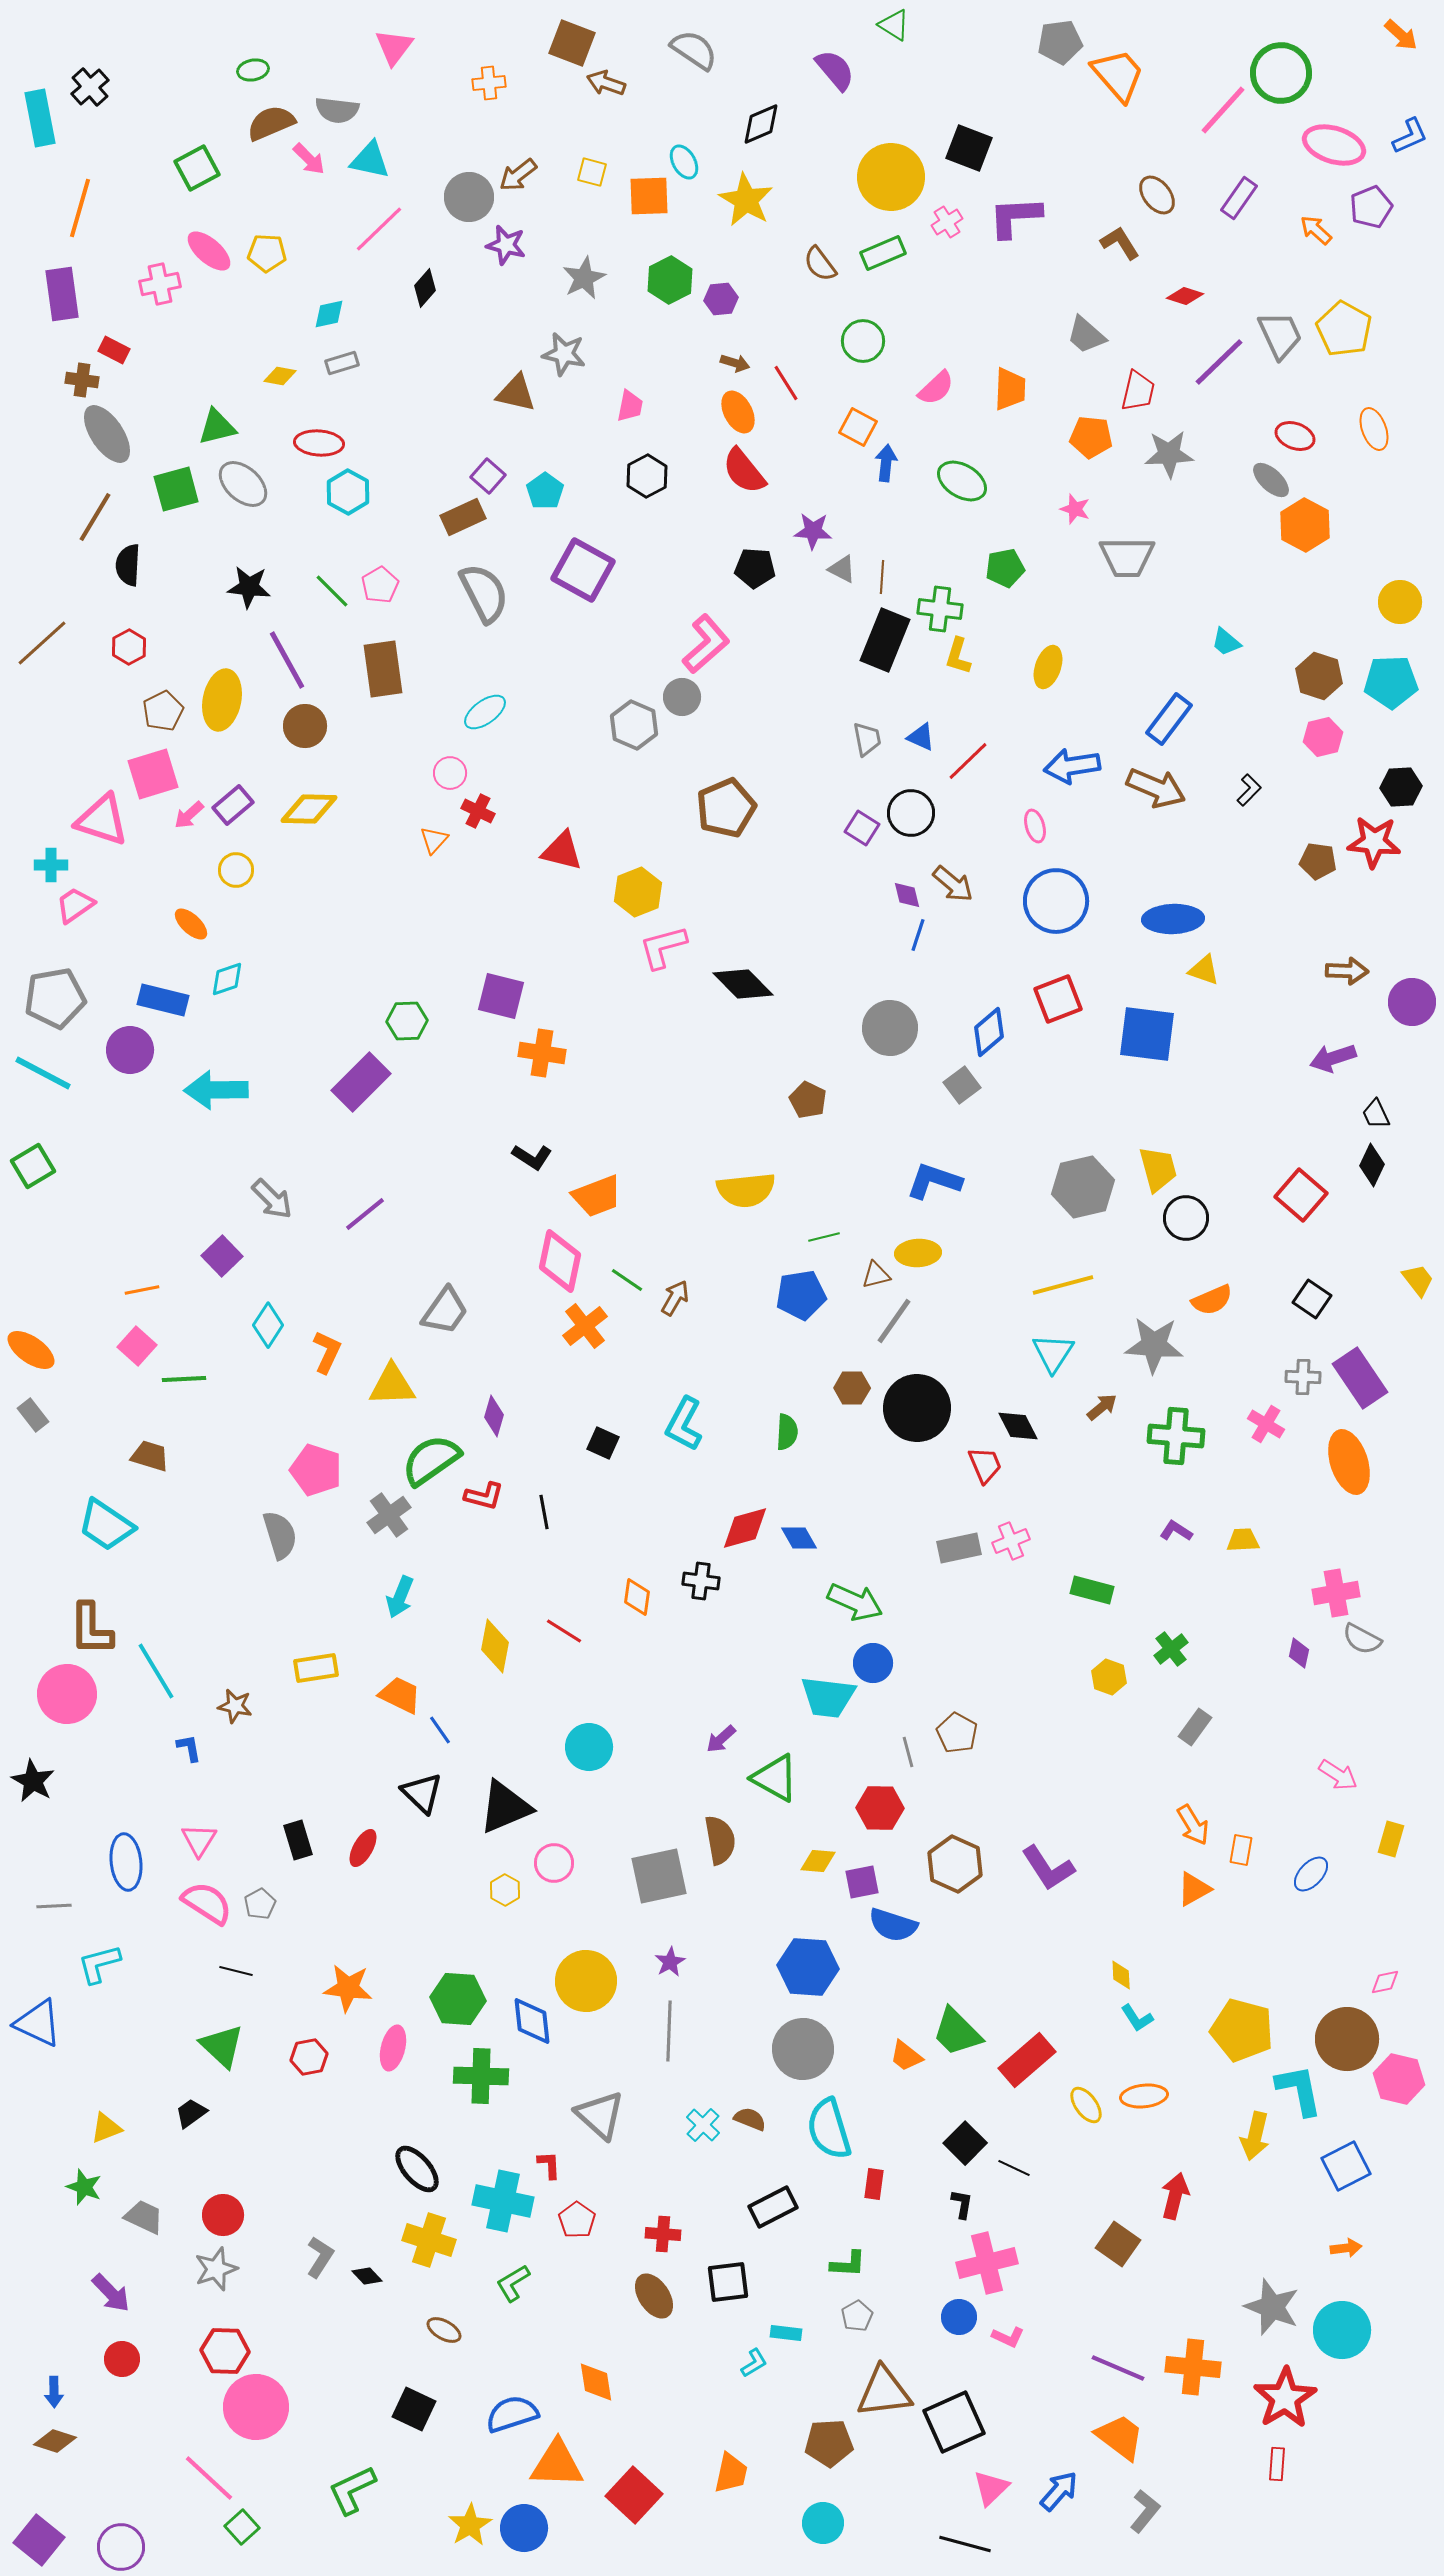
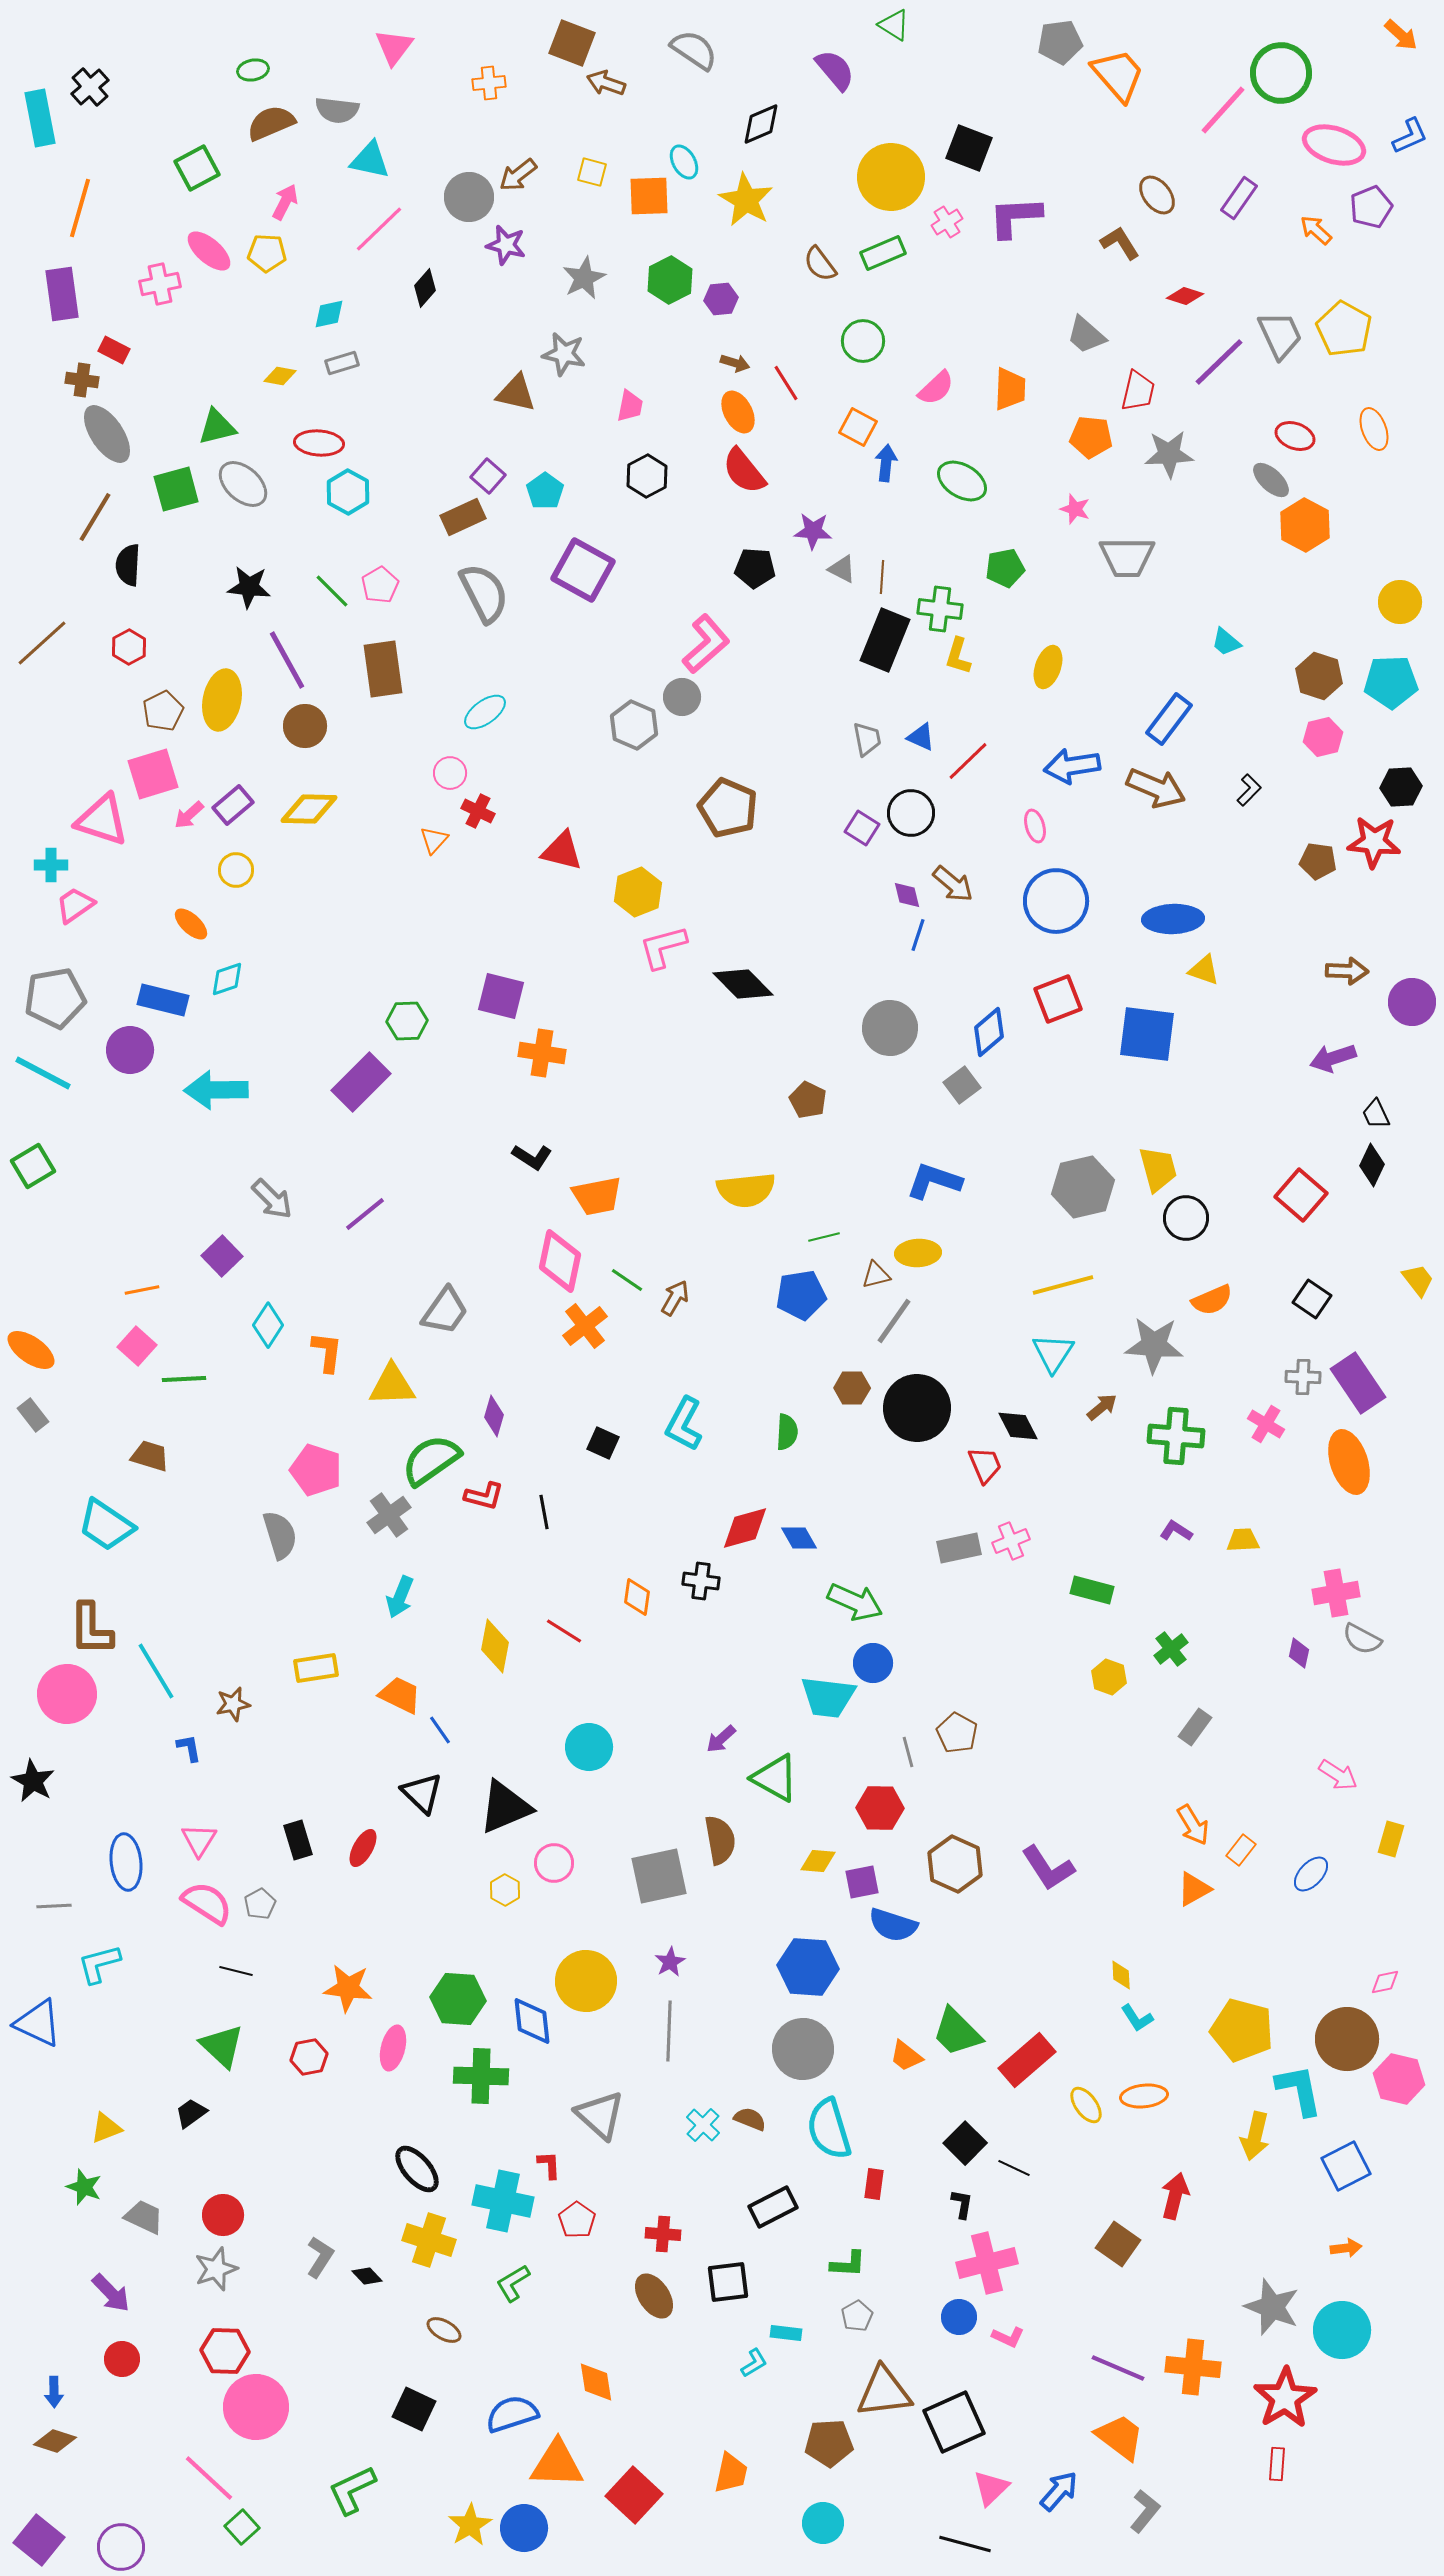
pink arrow at (309, 159): moved 24 px left, 43 px down; rotated 108 degrees counterclockwise
brown pentagon at (726, 808): moved 2 px right; rotated 26 degrees counterclockwise
orange trapezoid at (597, 1196): rotated 10 degrees clockwise
orange L-shape at (327, 1352): rotated 18 degrees counterclockwise
purple rectangle at (1360, 1378): moved 2 px left, 5 px down
brown star at (235, 1706): moved 2 px left, 2 px up; rotated 24 degrees counterclockwise
orange rectangle at (1241, 1850): rotated 28 degrees clockwise
